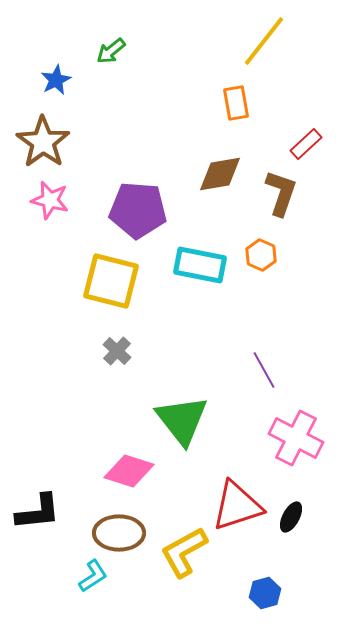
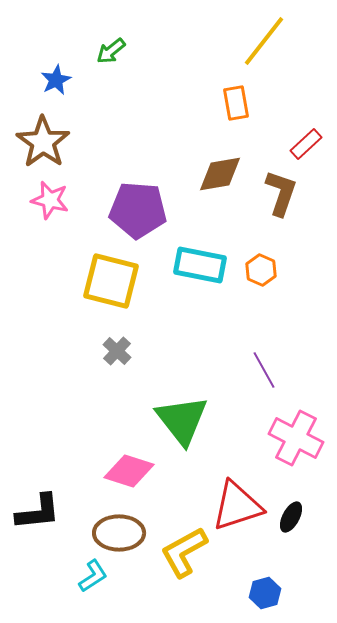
orange hexagon: moved 15 px down
